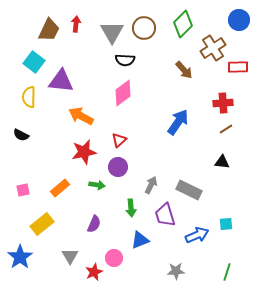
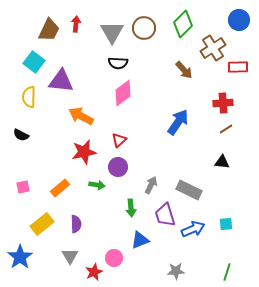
black semicircle at (125, 60): moved 7 px left, 3 px down
pink square at (23, 190): moved 3 px up
purple semicircle at (94, 224): moved 18 px left; rotated 24 degrees counterclockwise
blue arrow at (197, 235): moved 4 px left, 6 px up
